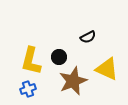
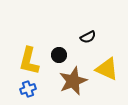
black circle: moved 2 px up
yellow L-shape: moved 2 px left
